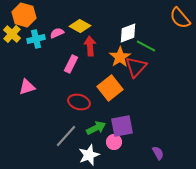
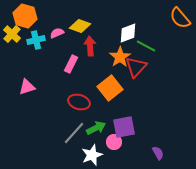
orange hexagon: moved 1 px right, 1 px down
yellow diamond: rotated 10 degrees counterclockwise
cyan cross: moved 1 px down
purple square: moved 2 px right, 1 px down
gray line: moved 8 px right, 3 px up
white star: moved 3 px right
